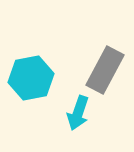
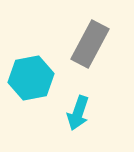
gray rectangle: moved 15 px left, 26 px up
